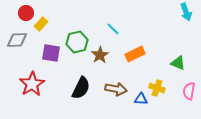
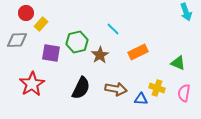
orange rectangle: moved 3 px right, 2 px up
pink semicircle: moved 5 px left, 2 px down
